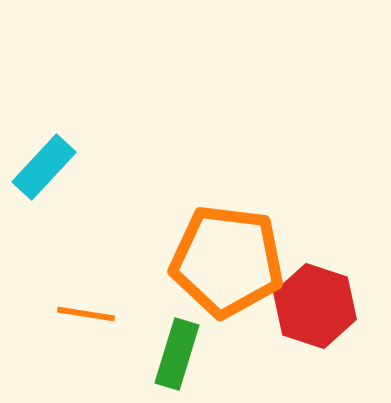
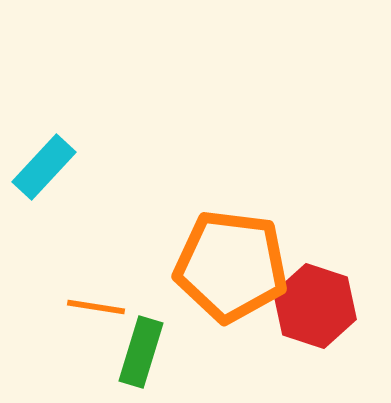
orange pentagon: moved 4 px right, 5 px down
orange line: moved 10 px right, 7 px up
green rectangle: moved 36 px left, 2 px up
